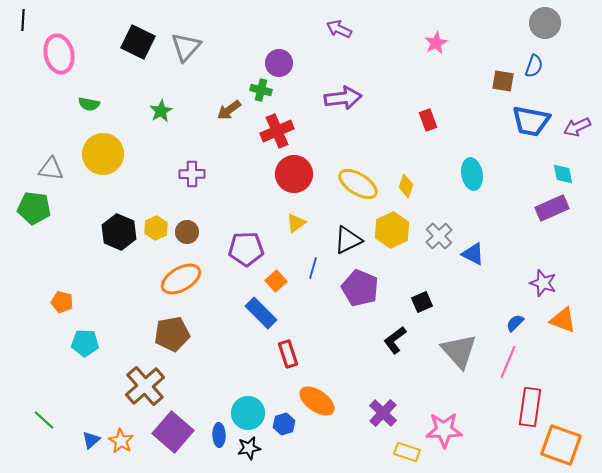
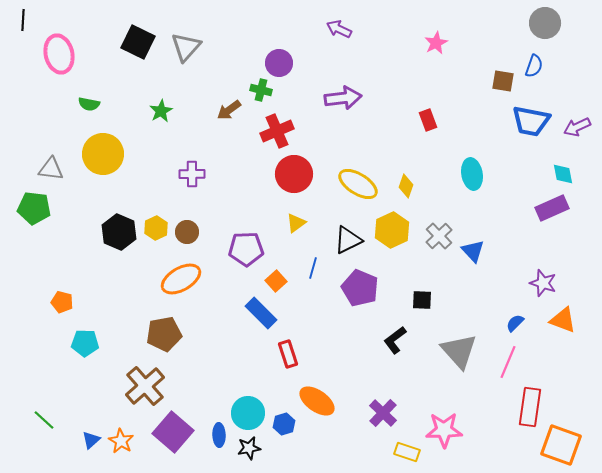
blue triangle at (473, 254): moved 3 px up; rotated 20 degrees clockwise
black square at (422, 302): moved 2 px up; rotated 25 degrees clockwise
brown pentagon at (172, 334): moved 8 px left
